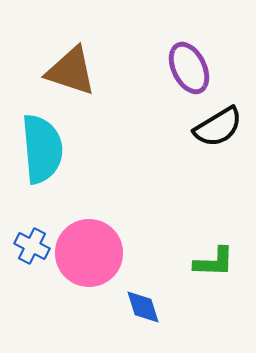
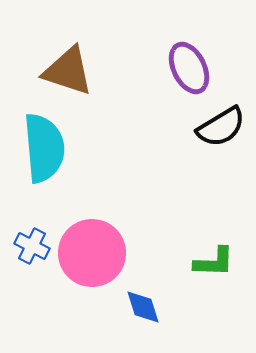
brown triangle: moved 3 px left
black semicircle: moved 3 px right
cyan semicircle: moved 2 px right, 1 px up
pink circle: moved 3 px right
